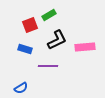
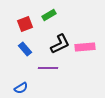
red square: moved 5 px left, 1 px up
black L-shape: moved 3 px right, 4 px down
blue rectangle: rotated 32 degrees clockwise
purple line: moved 2 px down
